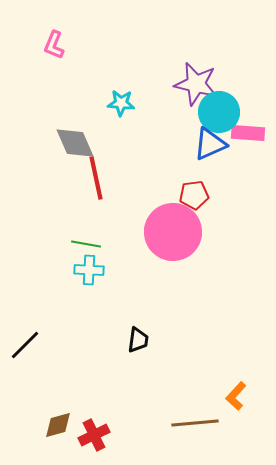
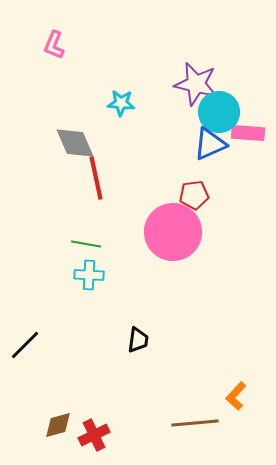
cyan cross: moved 5 px down
